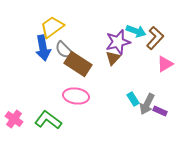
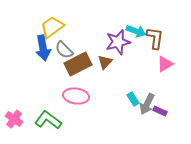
brown L-shape: rotated 35 degrees counterclockwise
brown triangle: moved 8 px left, 4 px down
brown rectangle: rotated 60 degrees counterclockwise
